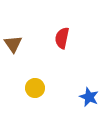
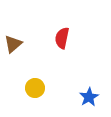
brown triangle: rotated 24 degrees clockwise
blue star: rotated 18 degrees clockwise
